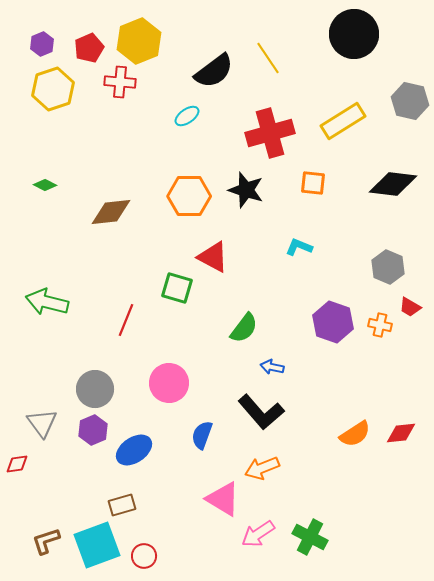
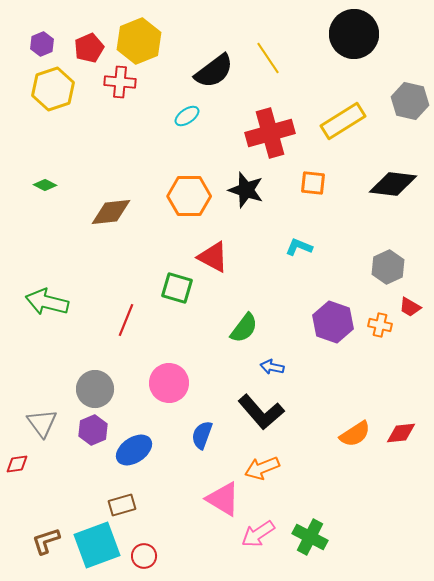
gray hexagon at (388, 267): rotated 12 degrees clockwise
